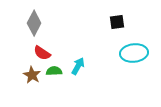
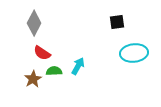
brown star: moved 1 px right, 4 px down; rotated 12 degrees clockwise
